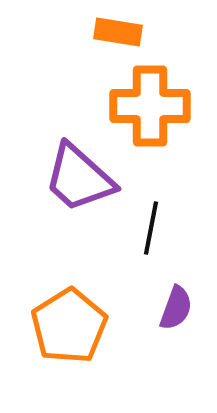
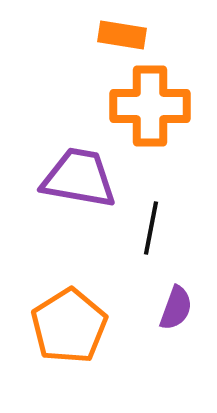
orange rectangle: moved 4 px right, 3 px down
purple trapezoid: rotated 148 degrees clockwise
